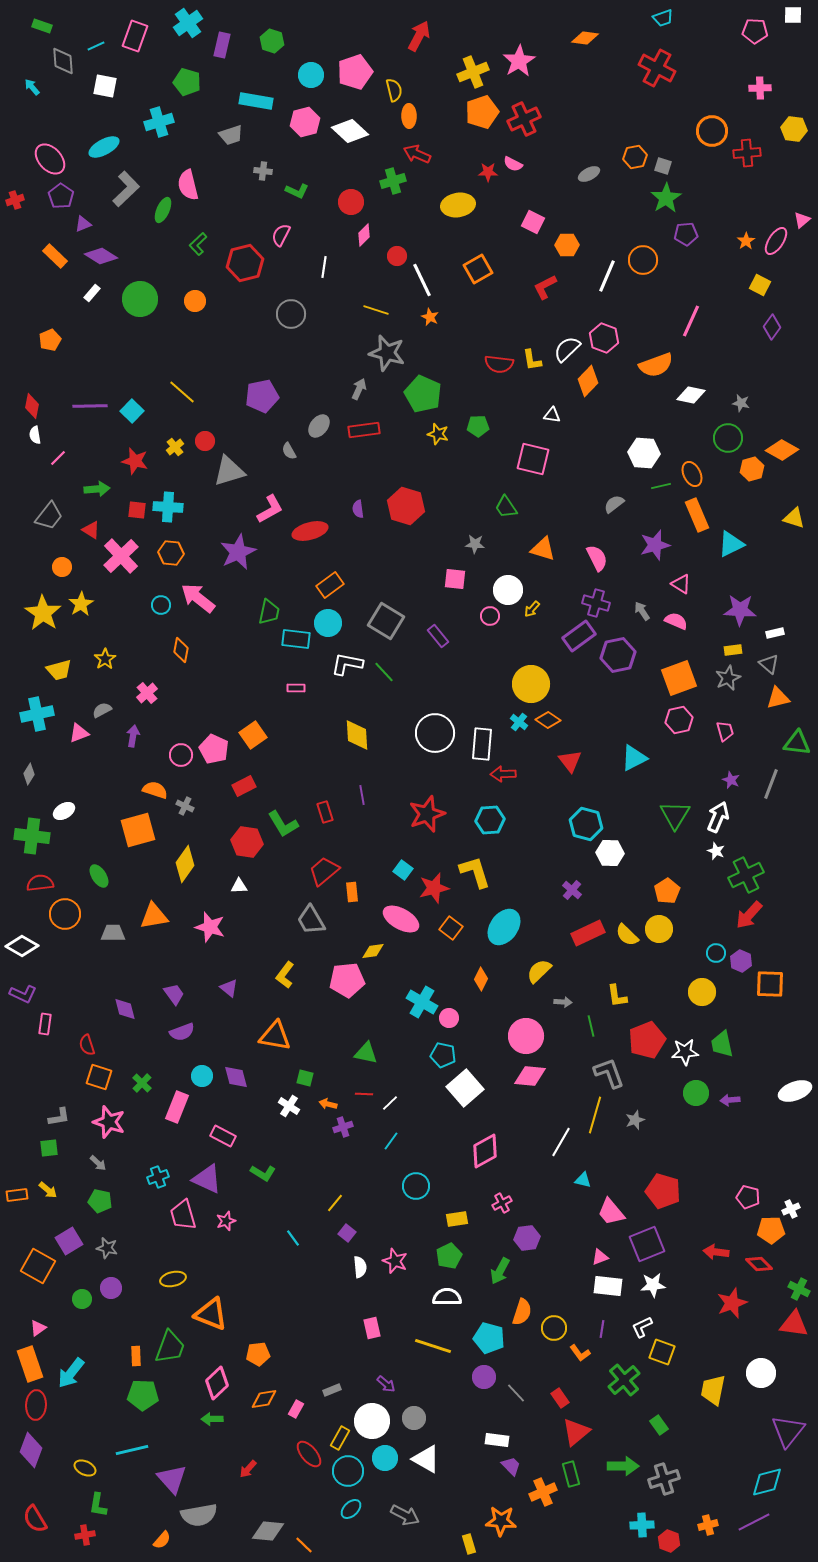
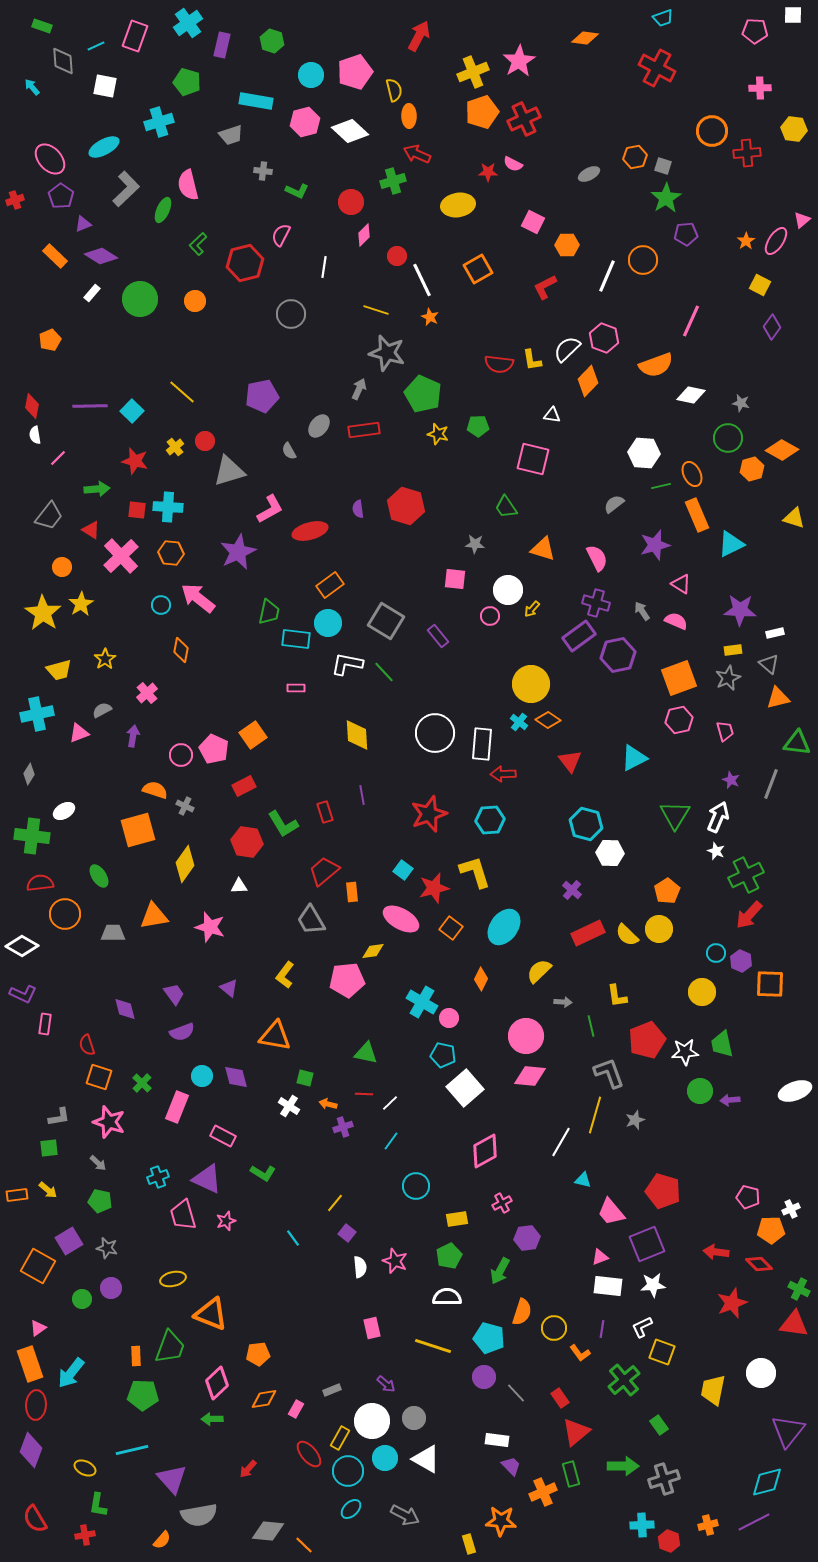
red star at (427, 814): moved 2 px right
green circle at (696, 1093): moved 4 px right, 2 px up
